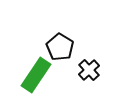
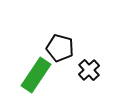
black pentagon: moved 1 px down; rotated 16 degrees counterclockwise
